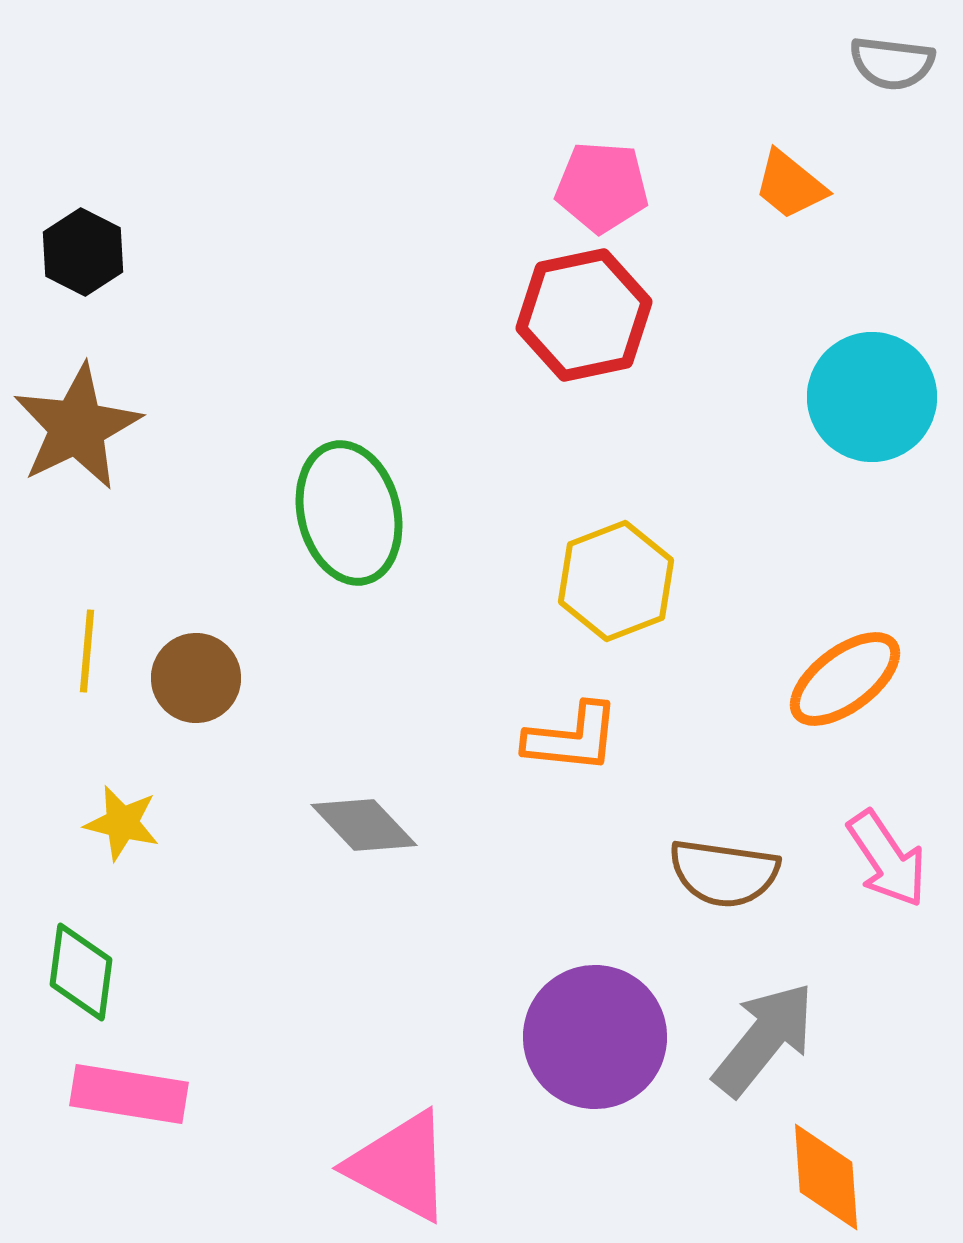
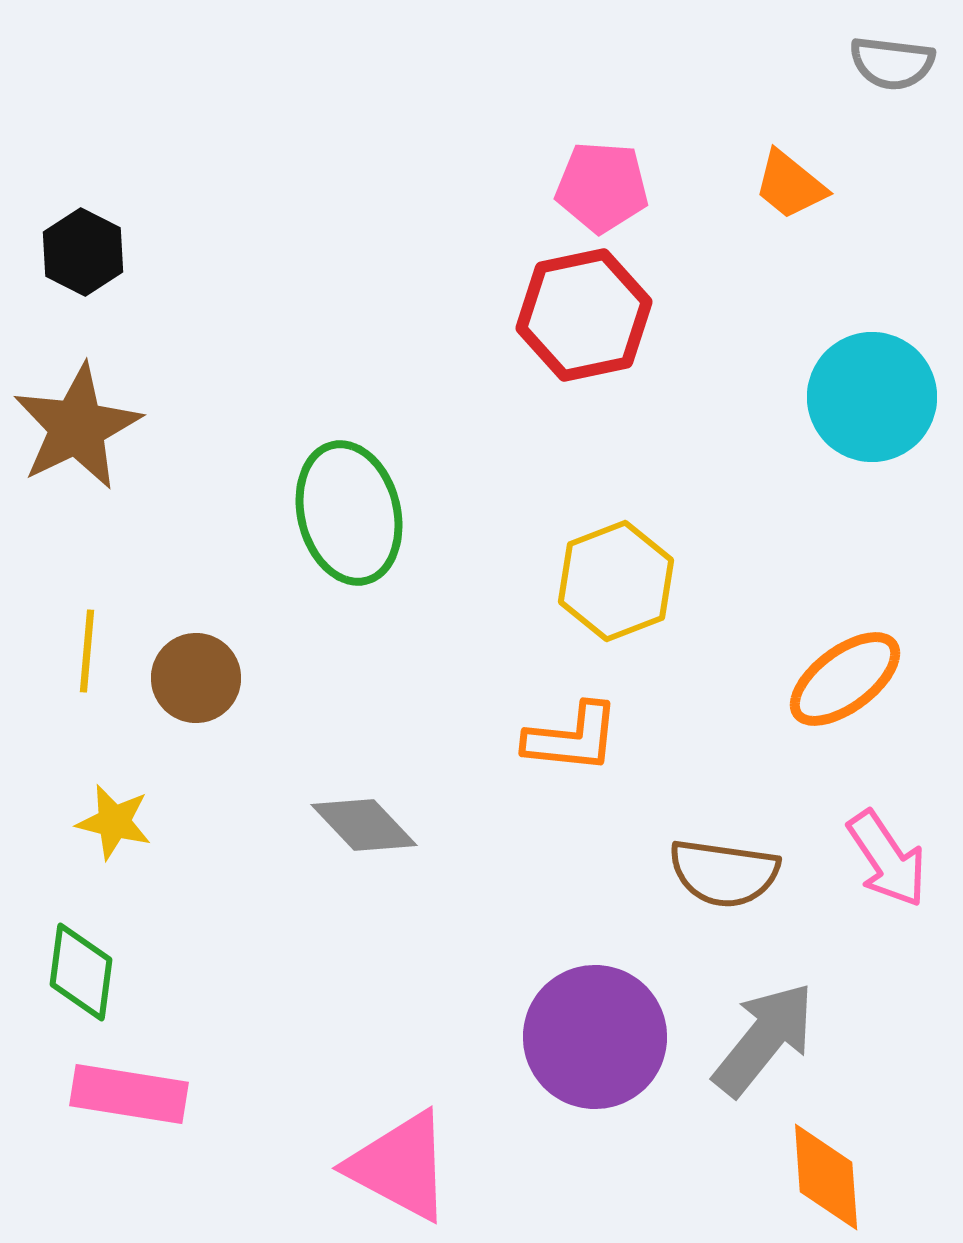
yellow star: moved 8 px left, 1 px up
